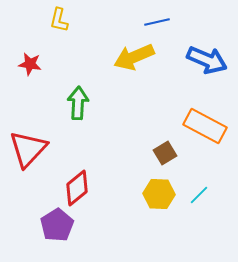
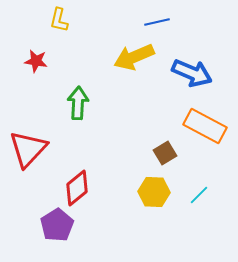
blue arrow: moved 15 px left, 13 px down
red star: moved 6 px right, 3 px up
yellow hexagon: moved 5 px left, 2 px up
